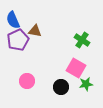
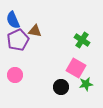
pink circle: moved 12 px left, 6 px up
